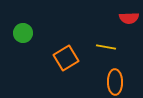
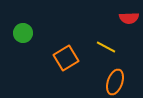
yellow line: rotated 18 degrees clockwise
orange ellipse: rotated 20 degrees clockwise
